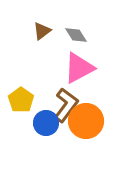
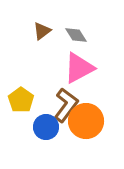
blue circle: moved 4 px down
